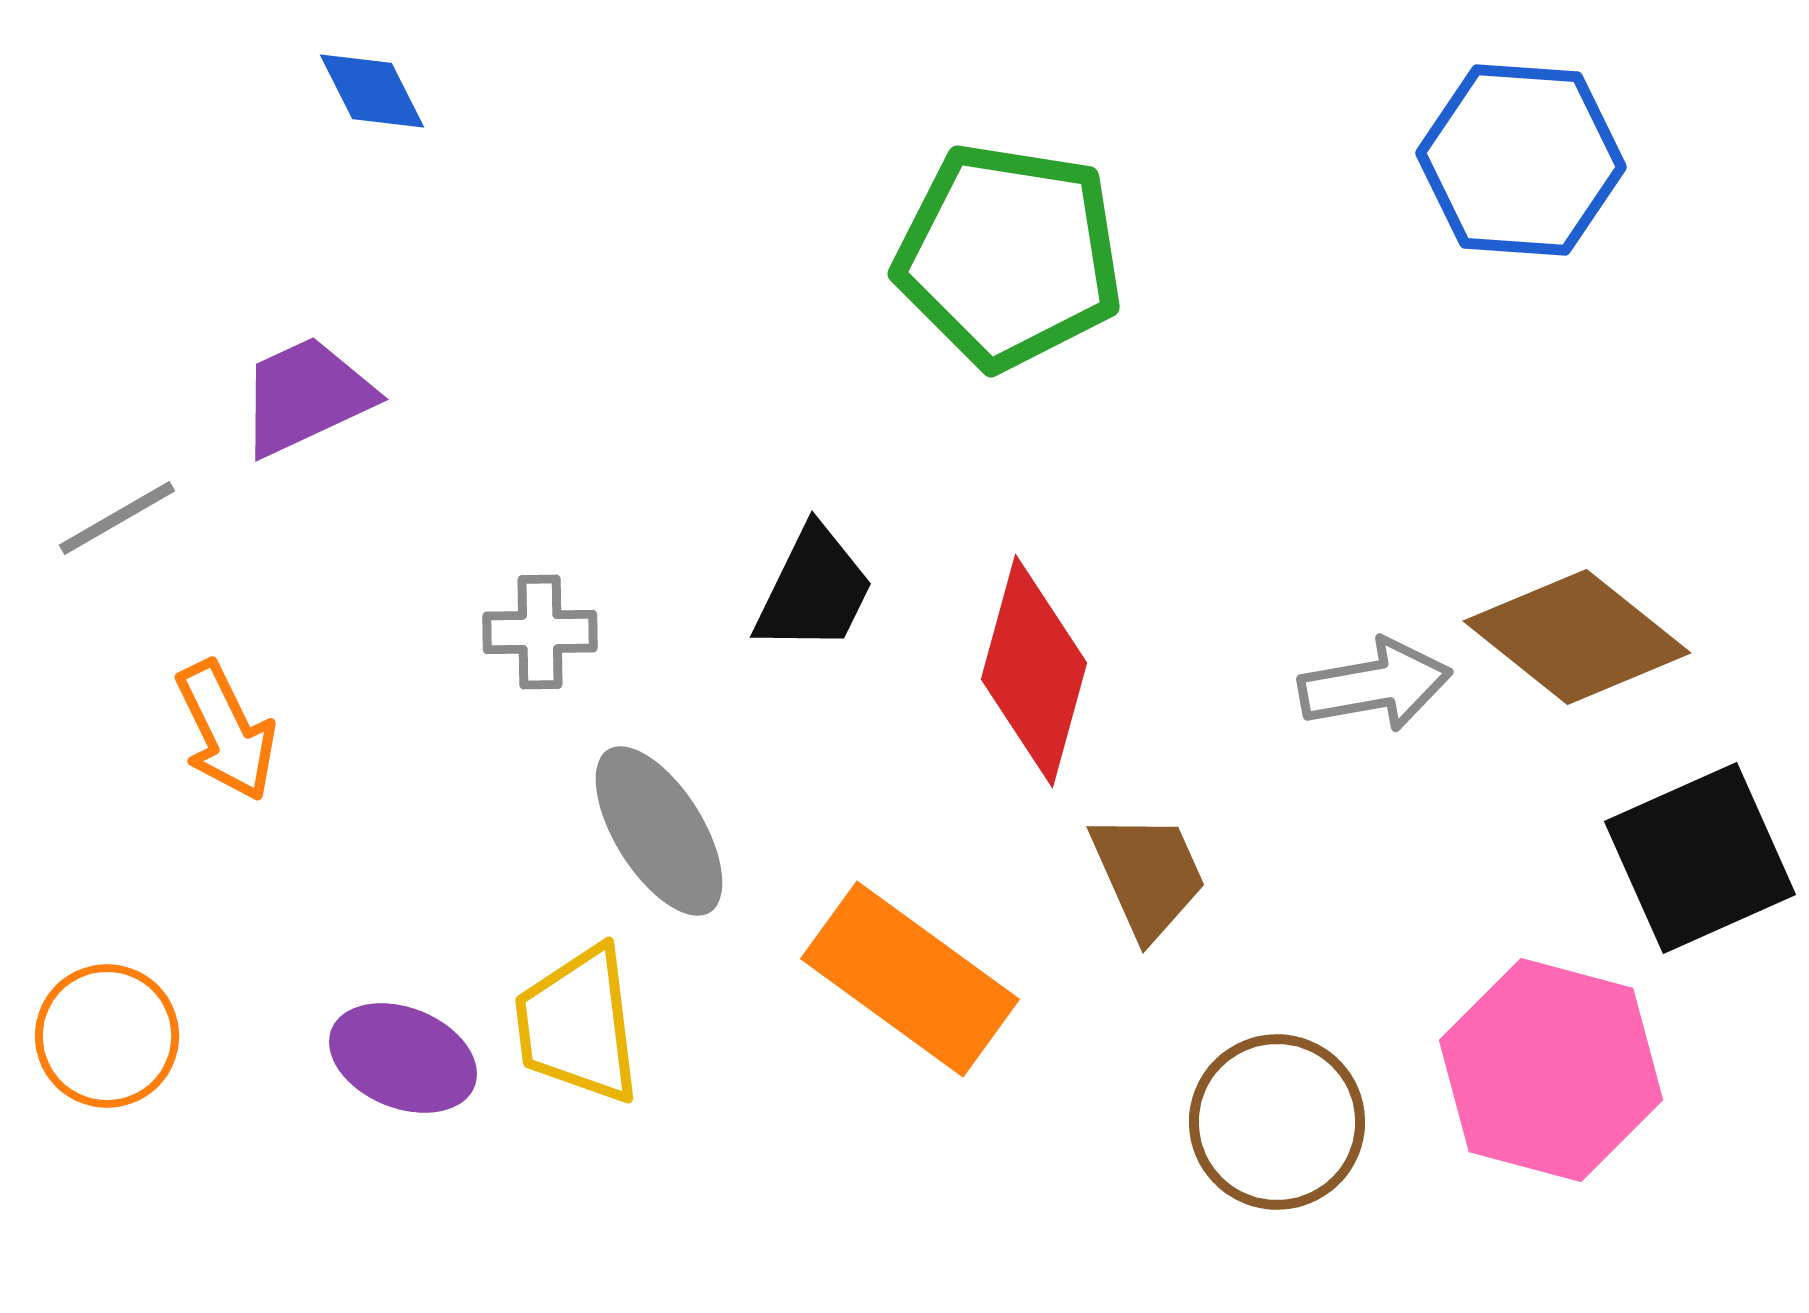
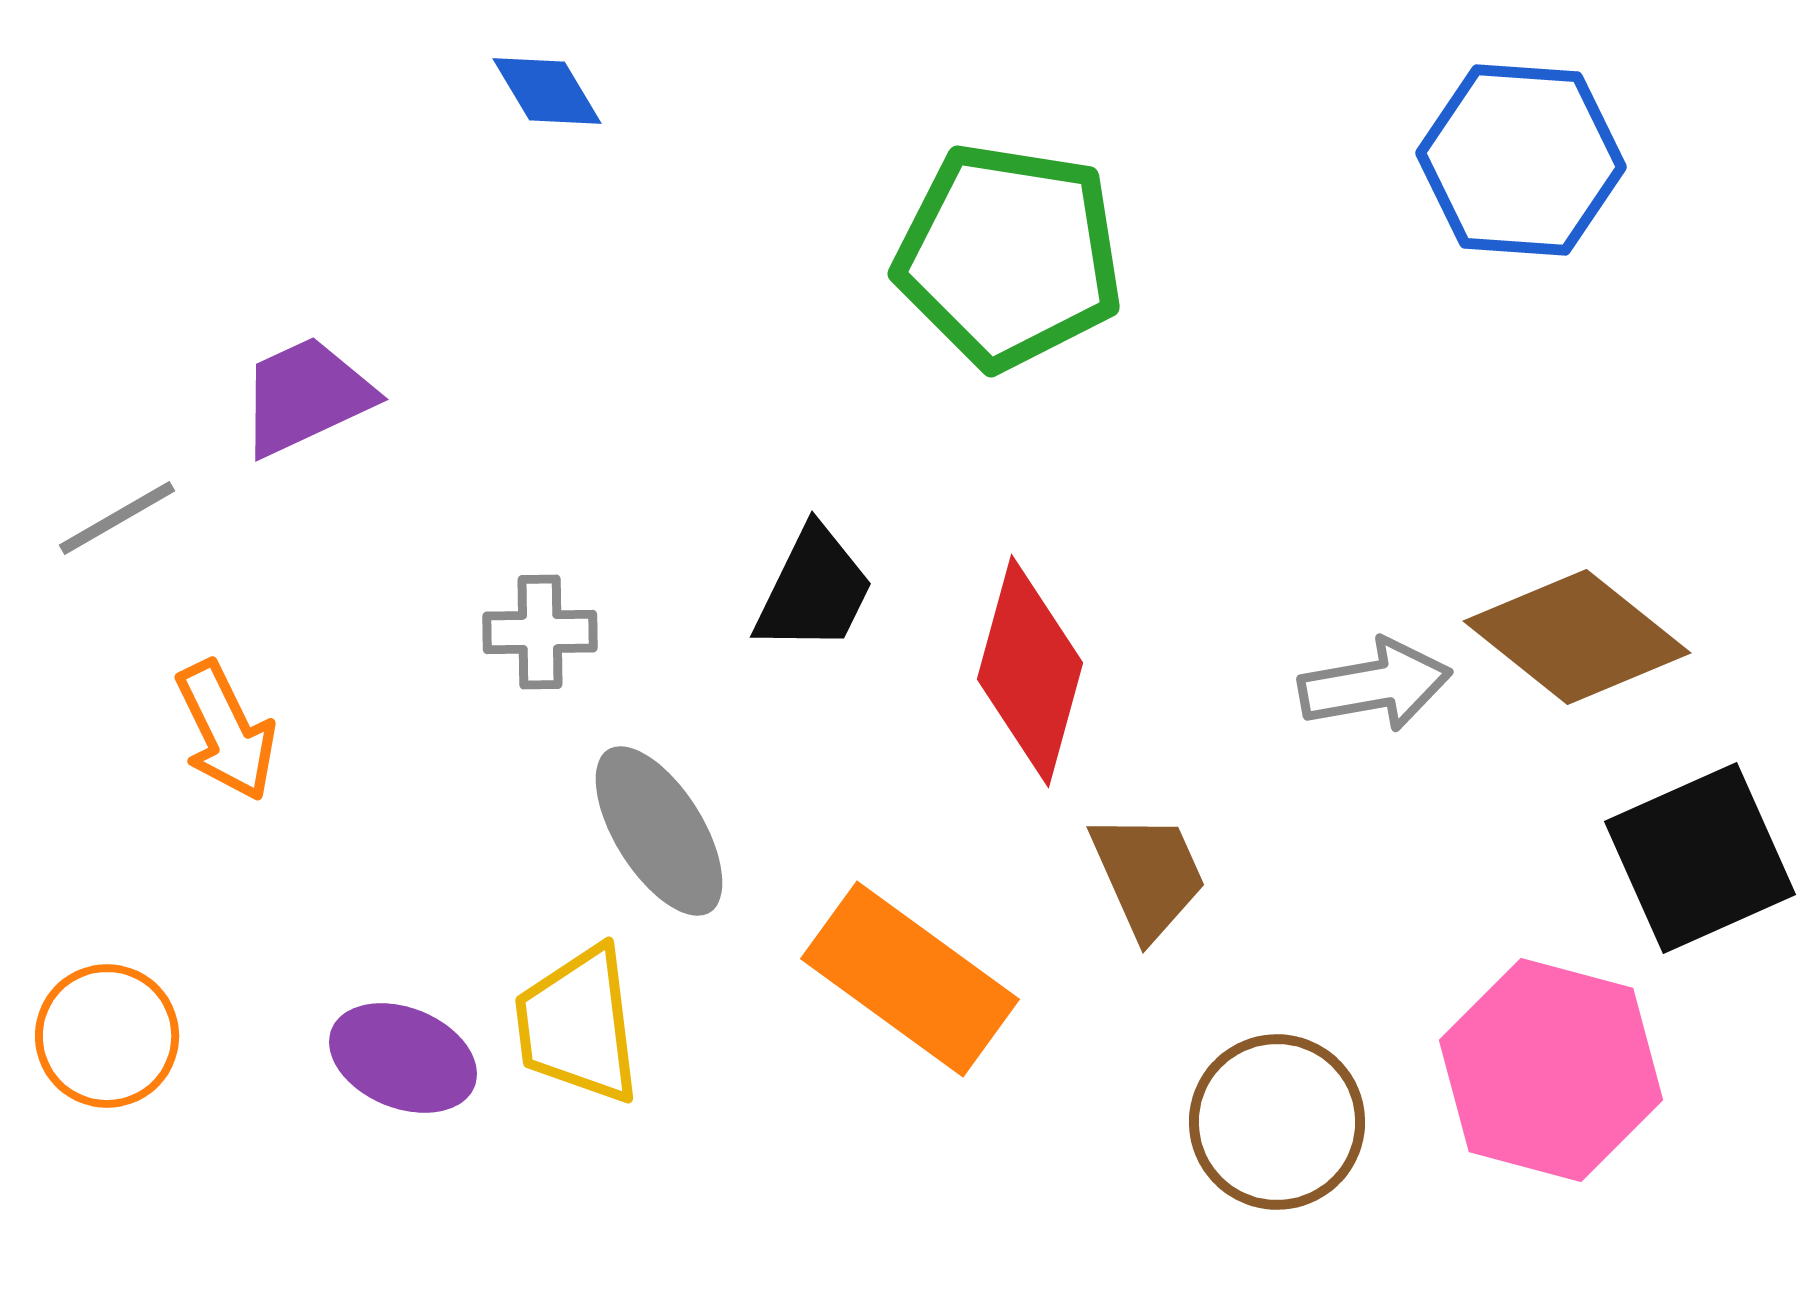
blue diamond: moved 175 px right; rotated 4 degrees counterclockwise
red diamond: moved 4 px left
